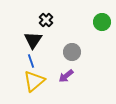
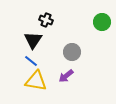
black cross: rotated 24 degrees counterclockwise
blue line: rotated 32 degrees counterclockwise
yellow triangle: moved 2 px right; rotated 50 degrees clockwise
